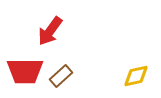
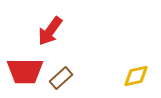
brown rectangle: moved 2 px down
